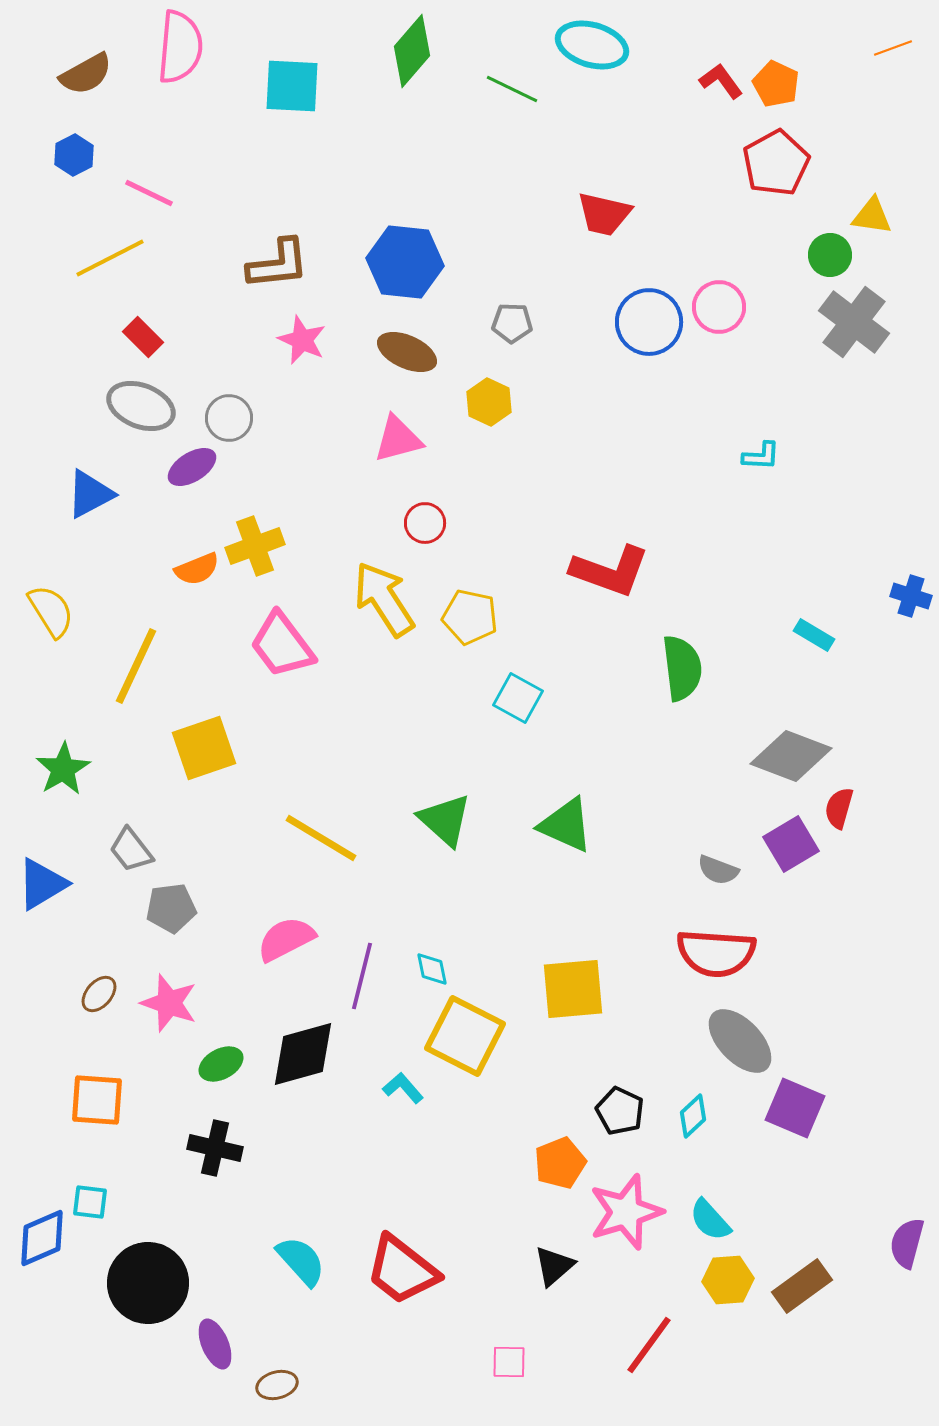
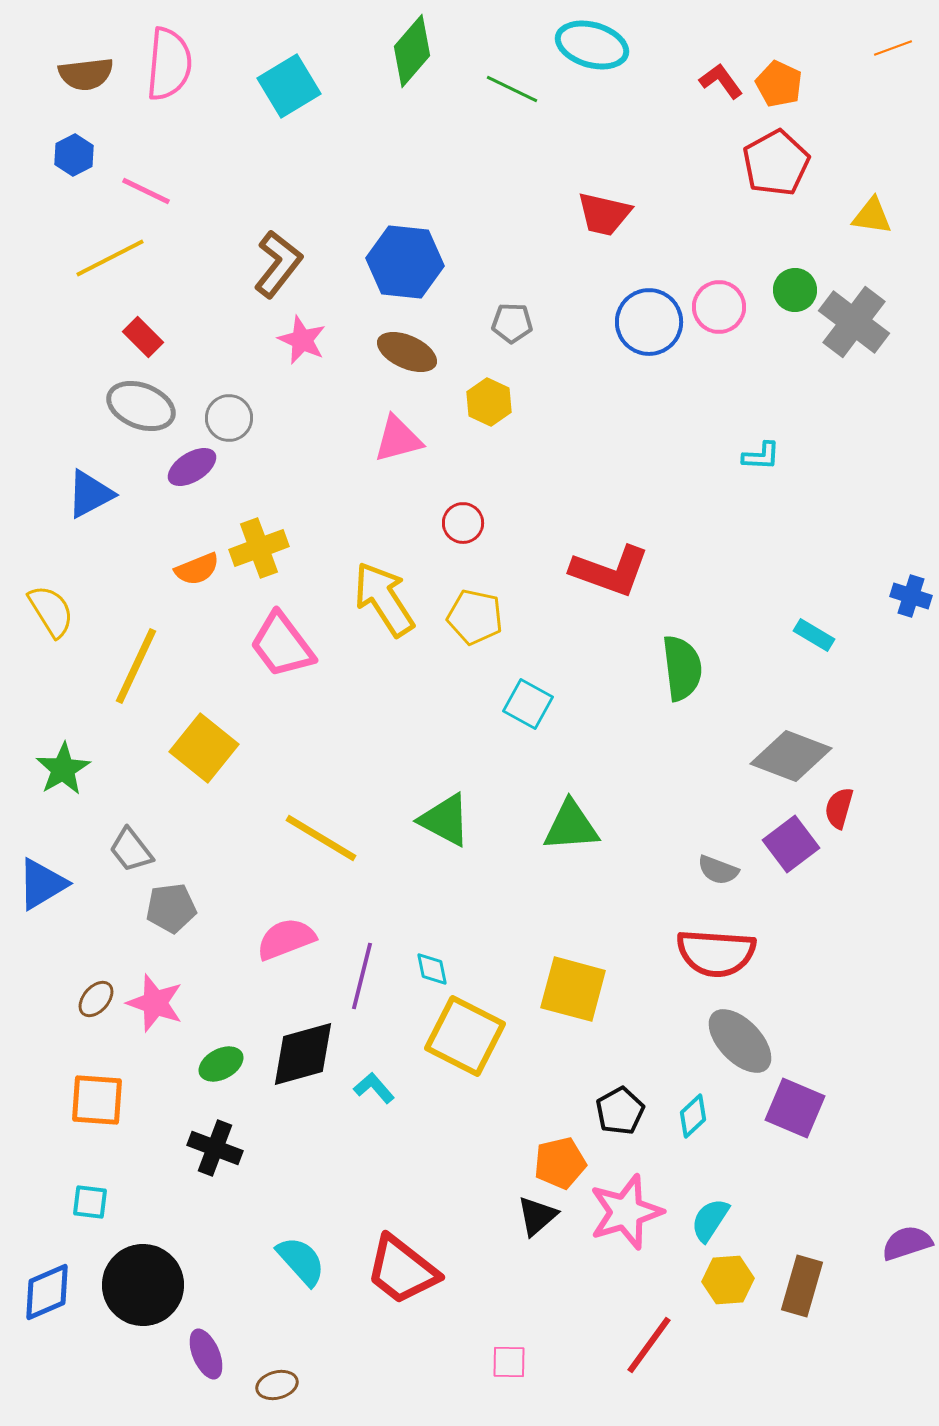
pink semicircle at (180, 47): moved 11 px left, 17 px down
brown semicircle at (86, 74): rotated 22 degrees clockwise
orange pentagon at (776, 84): moved 3 px right
cyan square at (292, 86): moved 3 px left; rotated 34 degrees counterclockwise
pink line at (149, 193): moved 3 px left, 2 px up
green circle at (830, 255): moved 35 px left, 35 px down
brown L-shape at (278, 264): rotated 46 degrees counterclockwise
red circle at (425, 523): moved 38 px right
yellow cross at (255, 546): moved 4 px right, 2 px down
yellow pentagon at (470, 617): moved 5 px right
cyan square at (518, 698): moved 10 px right, 6 px down
yellow square at (204, 748): rotated 32 degrees counterclockwise
green triangle at (445, 820): rotated 14 degrees counterclockwise
green triangle at (566, 825): moved 5 px right, 1 px down; rotated 28 degrees counterclockwise
purple square at (791, 844): rotated 6 degrees counterclockwise
pink semicircle at (286, 939): rotated 6 degrees clockwise
yellow square at (573, 989): rotated 20 degrees clockwise
brown ellipse at (99, 994): moved 3 px left, 5 px down
pink star at (169, 1003): moved 14 px left
cyan L-shape at (403, 1088): moved 29 px left
black pentagon at (620, 1111): rotated 18 degrees clockwise
black cross at (215, 1148): rotated 8 degrees clockwise
orange pentagon at (560, 1163): rotated 9 degrees clockwise
cyan semicircle at (710, 1220): rotated 75 degrees clockwise
blue diamond at (42, 1238): moved 5 px right, 54 px down
purple semicircle at (907, 1243): rotated 57 degrees clockwise
black triangle at (554, 1266): moved 17 px left, 50 px up
black circle at (148, 1283): moved 5 px left, 2 px down
brown rectangle at (802, 1286): rotated 38 degrees counterclockwise
purple ellipse at (215, 1344): moved 9 px left, 10 px down
